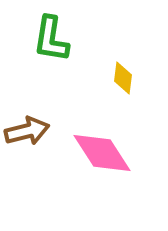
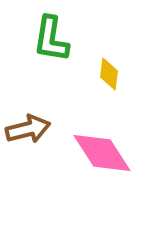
yellow diamond: moved 14 px left, 4 px up
brown arrow: moved 1 px right, 2 px up
